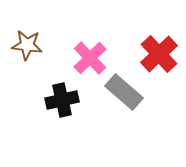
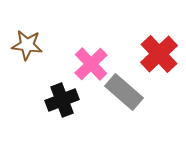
pink cross: moved 1 px right, 6 px down
black cross: rotated 8 degrees counterclockwise
